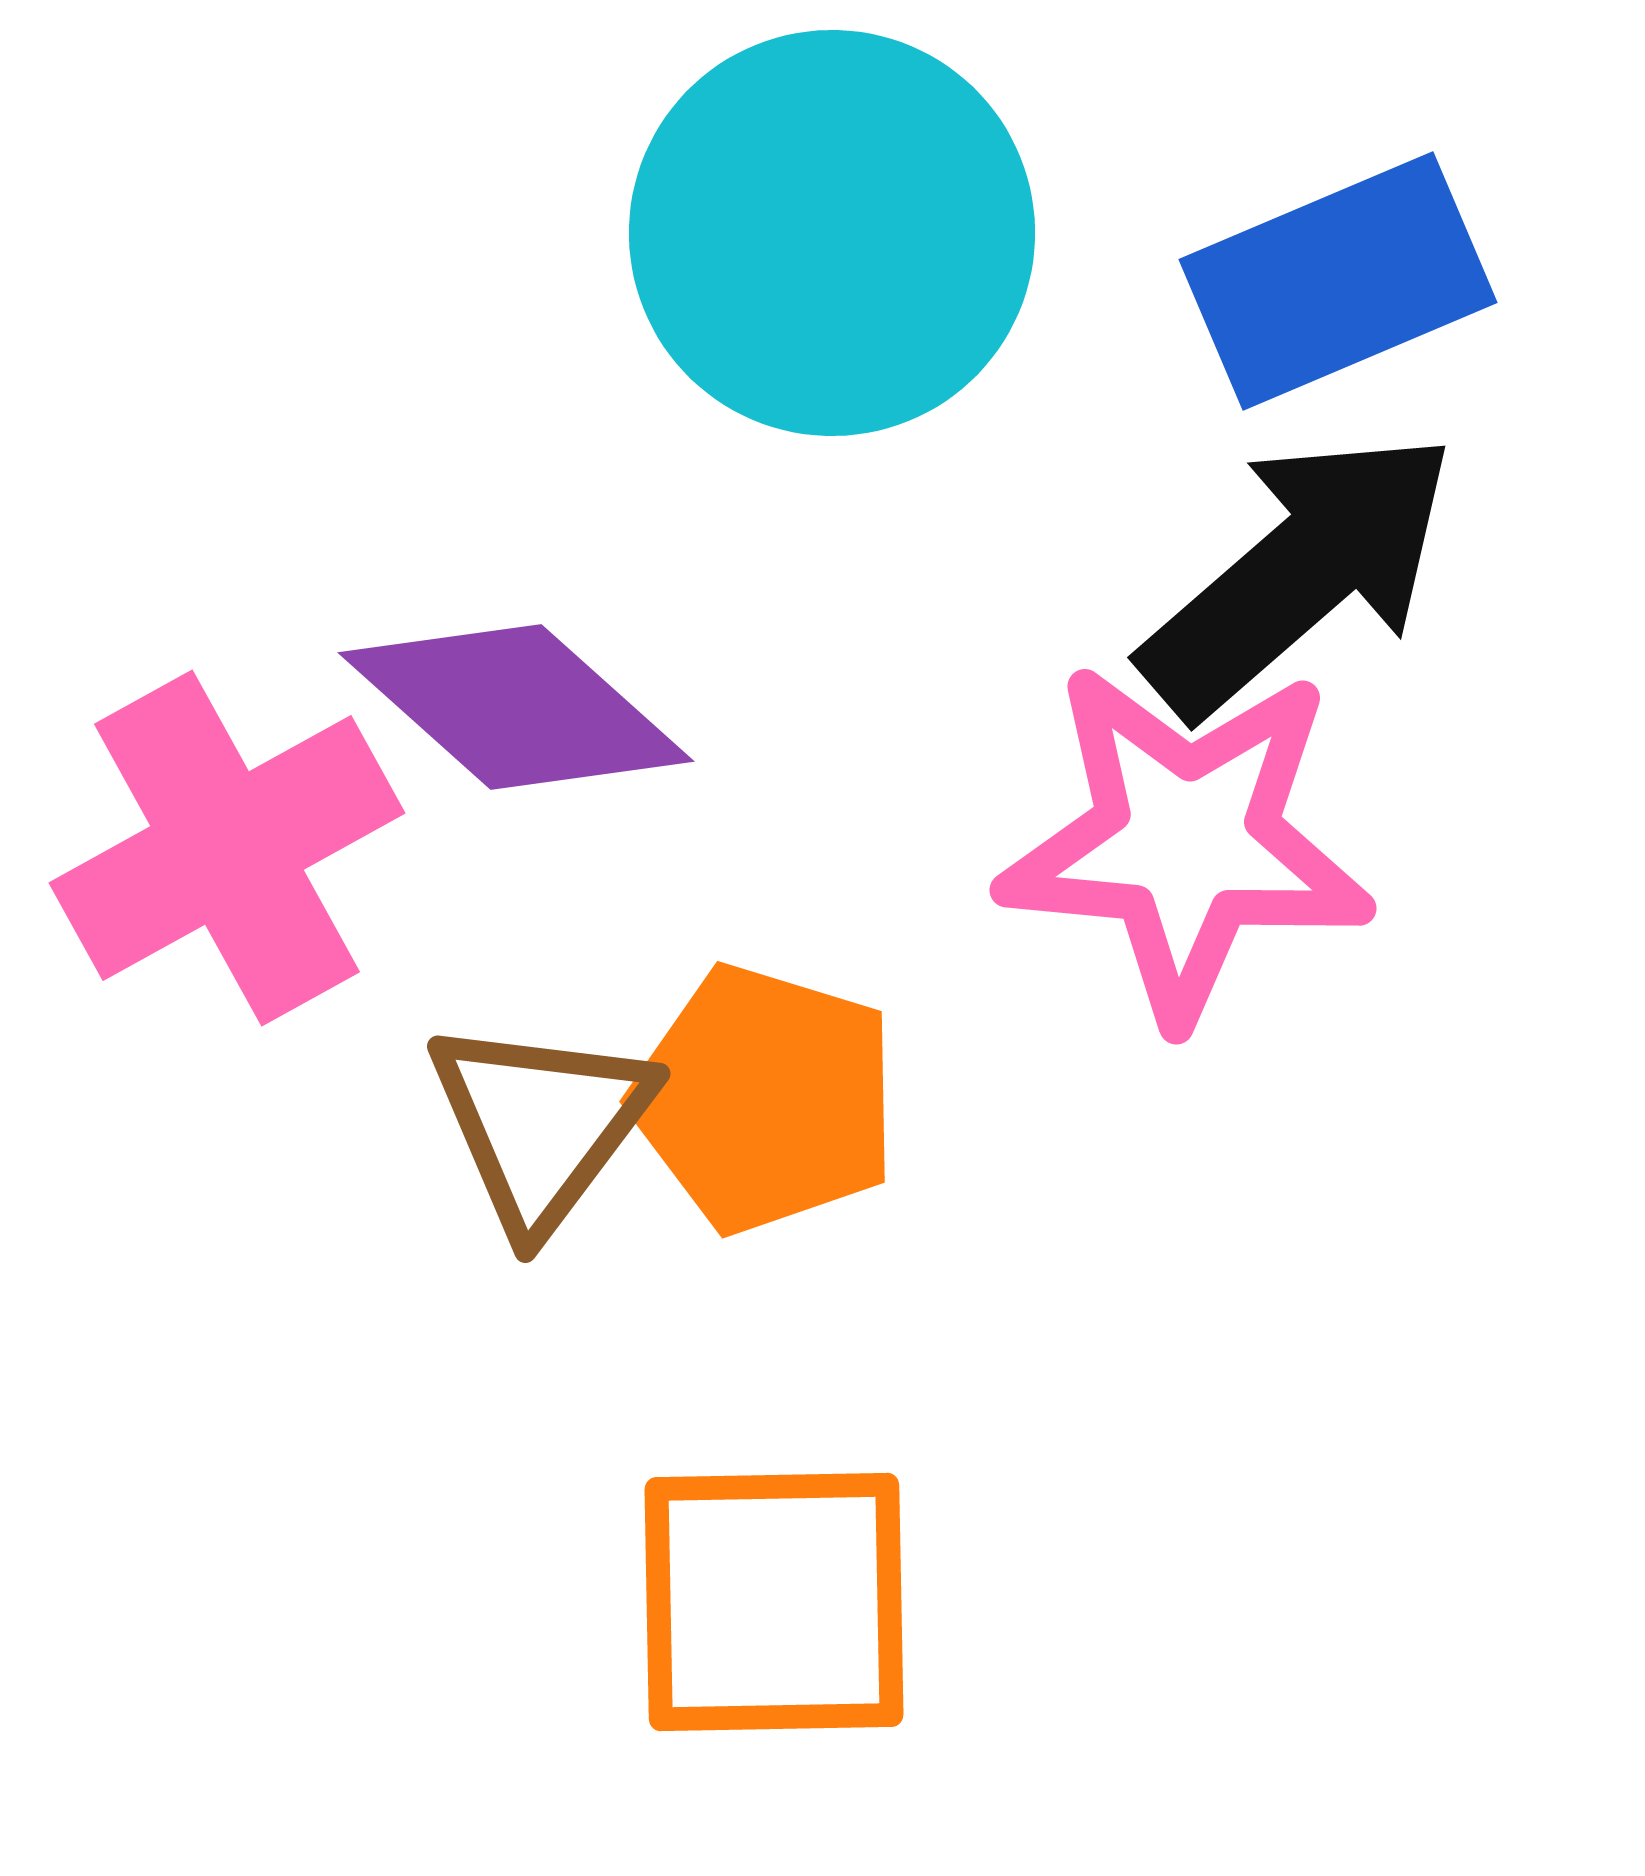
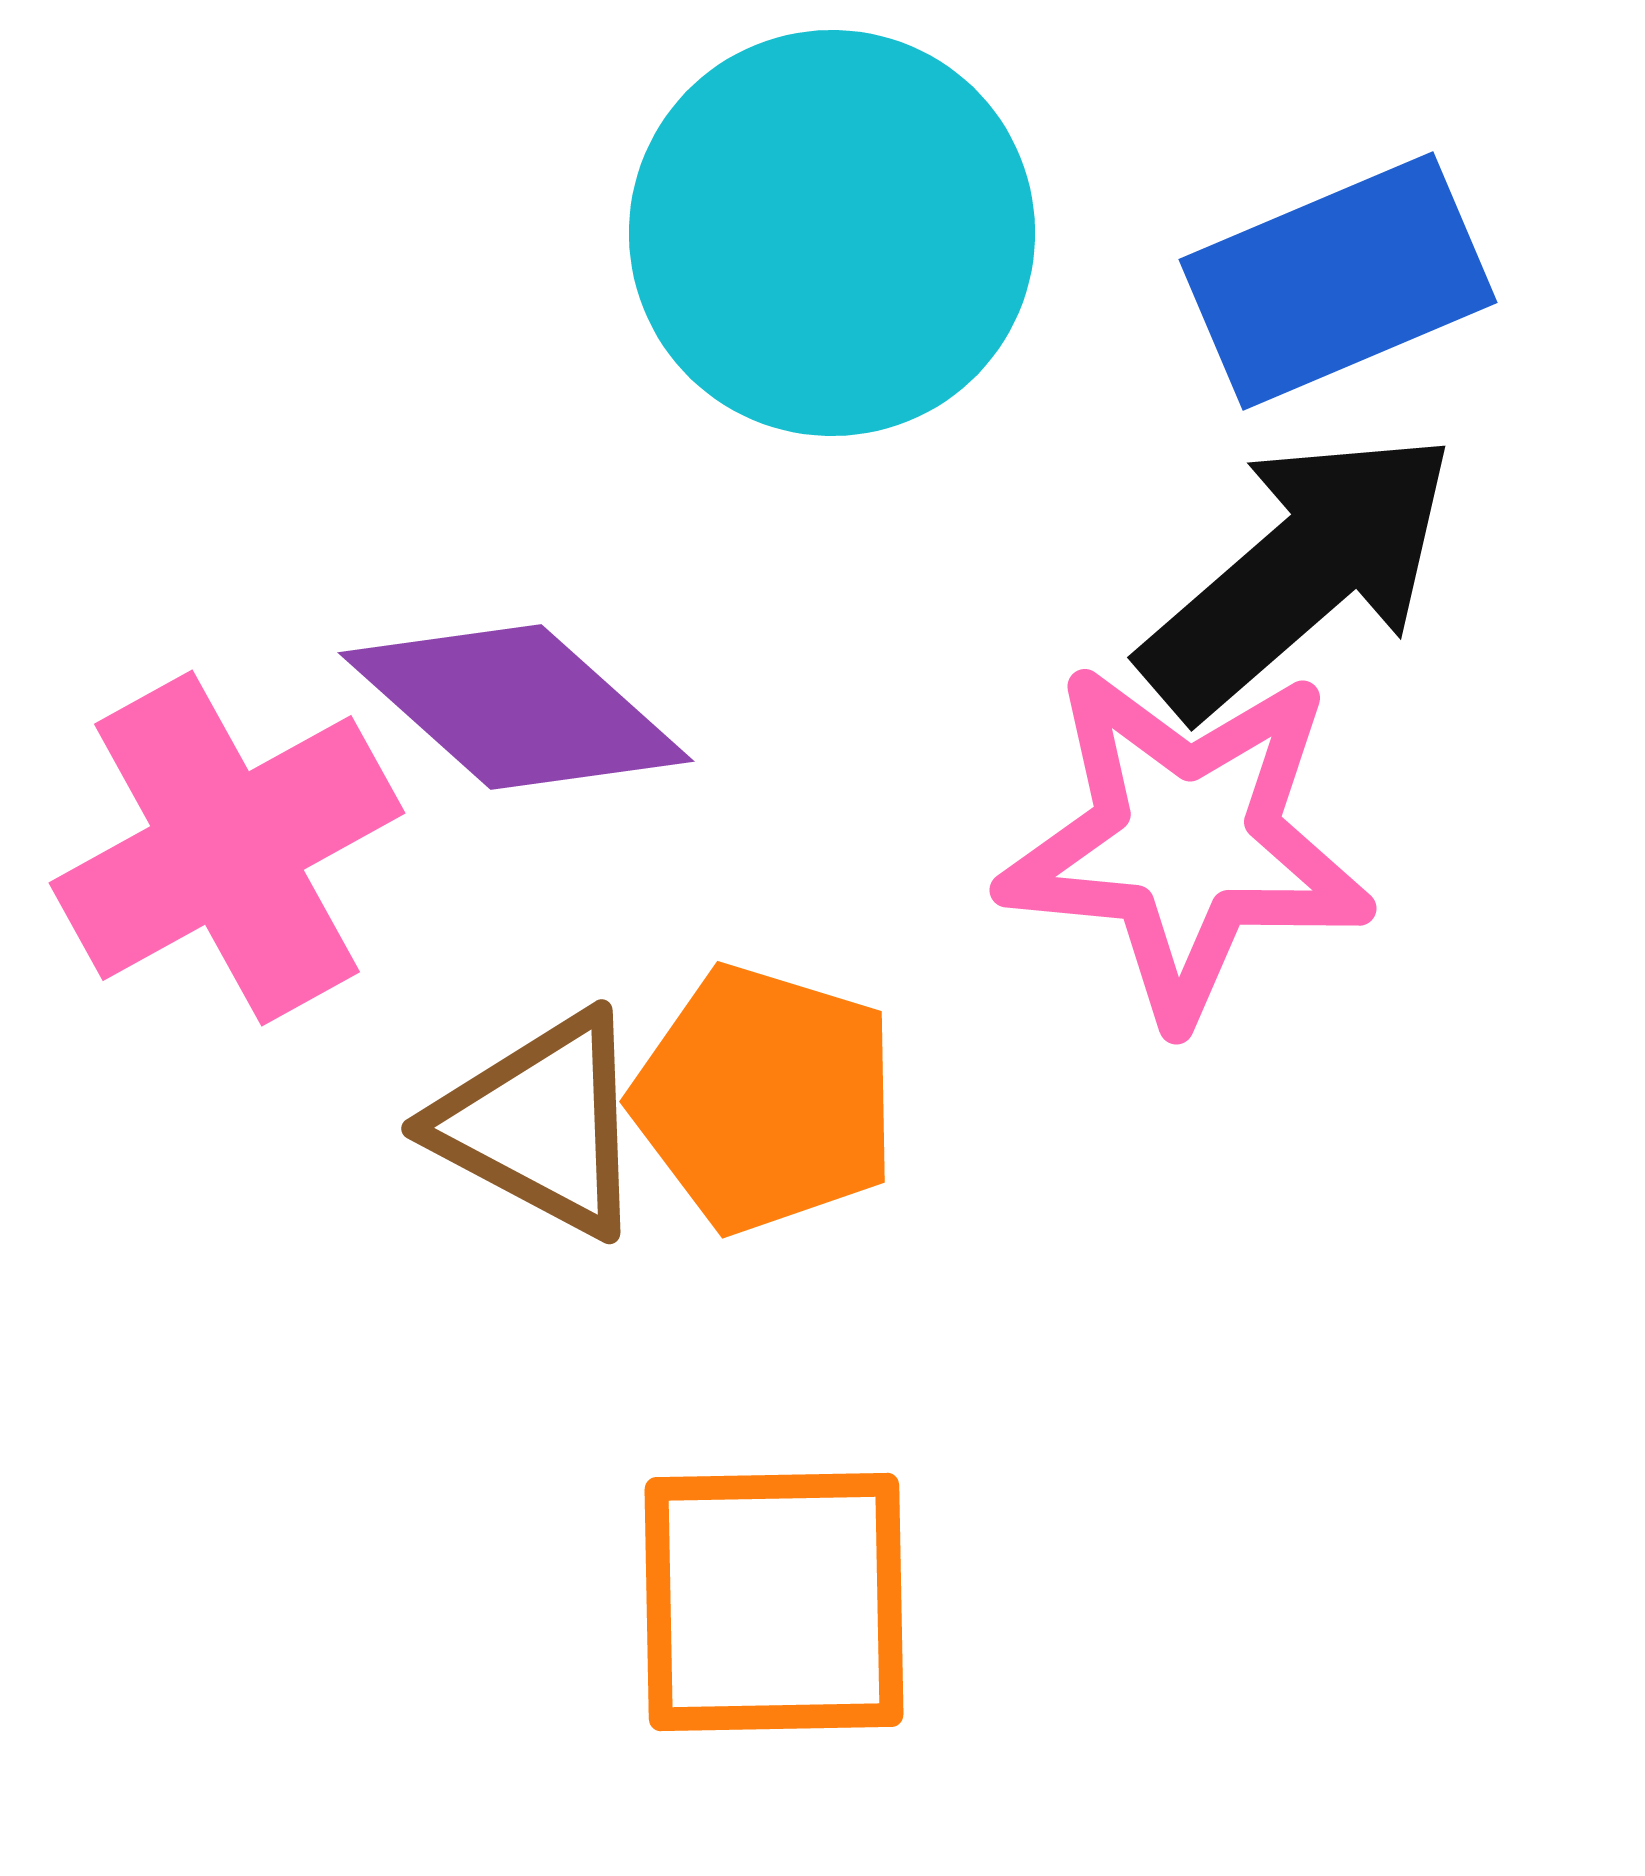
brown triangle: rotated 39 degrees counterclockwise
